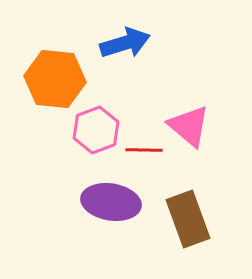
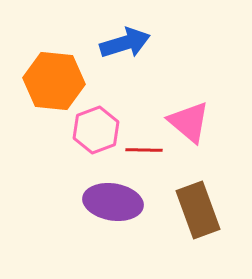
orange hexagon: moved 1 px left, 2 px down
pink triangle: moved 4 px up
purple ellipse: moved 2 px right
brown rectangle: moved 10 px right, 9 px up
